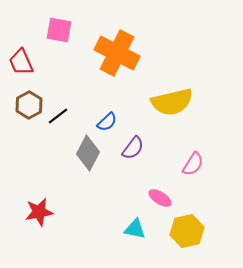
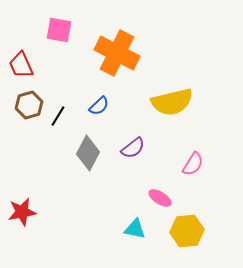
red trapezoid: moved 3 px down
brown hexagon: rotated 12 degrees clockwise
black line: rotated 20 degrees counterclockwise
blue semicircle: moved 8 px left, 16 px up
purple semicircle: rotated 15 degrees clockwise
red star: moved 17 px left
yellow hexagon: rotated 8 degrees clockwise
